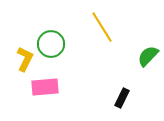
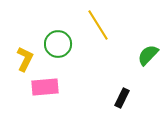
yellow line: moved 4 px left, 2 px up
green circle: moved 7 px right
green semicircle: moved 1 px up
